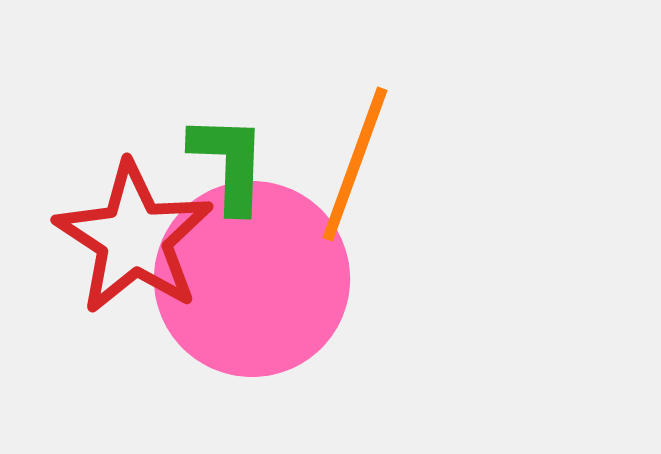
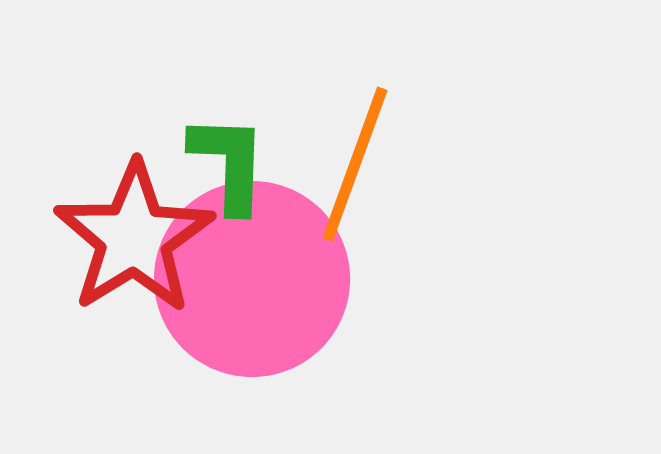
red star: rotated 7 degrees clockwise
